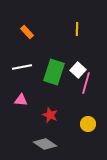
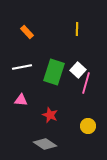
yellow circle: moved 2 px down
